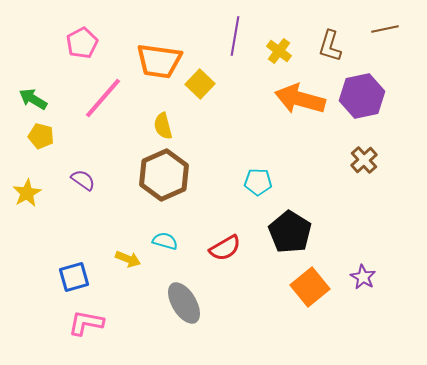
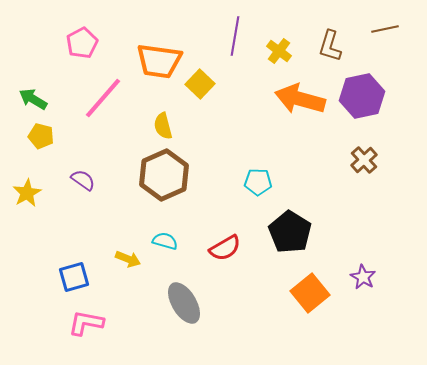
orange square: moved 6 px down
